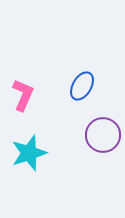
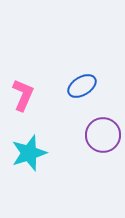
blue ellipse: rotated 28 degrees clockwise
